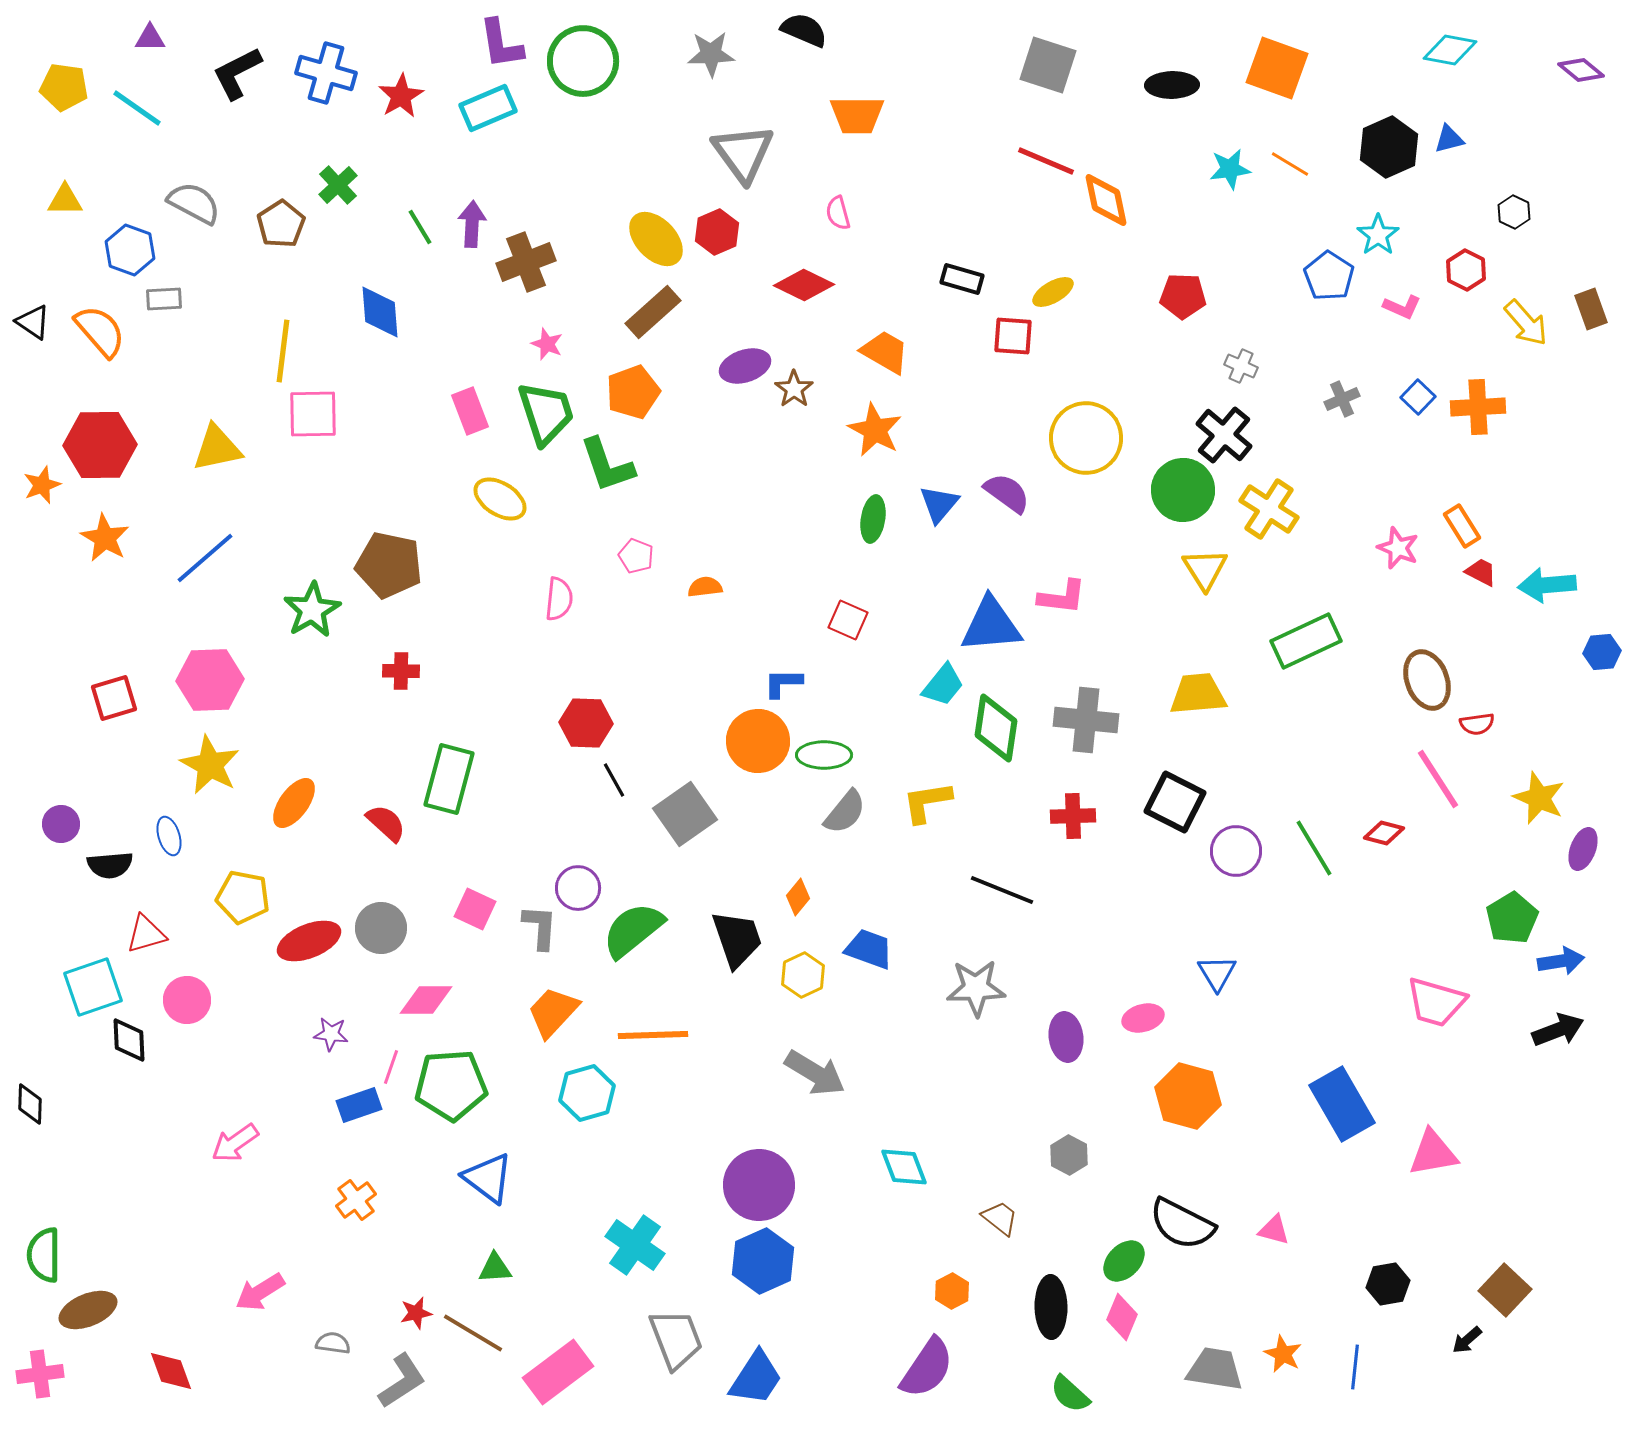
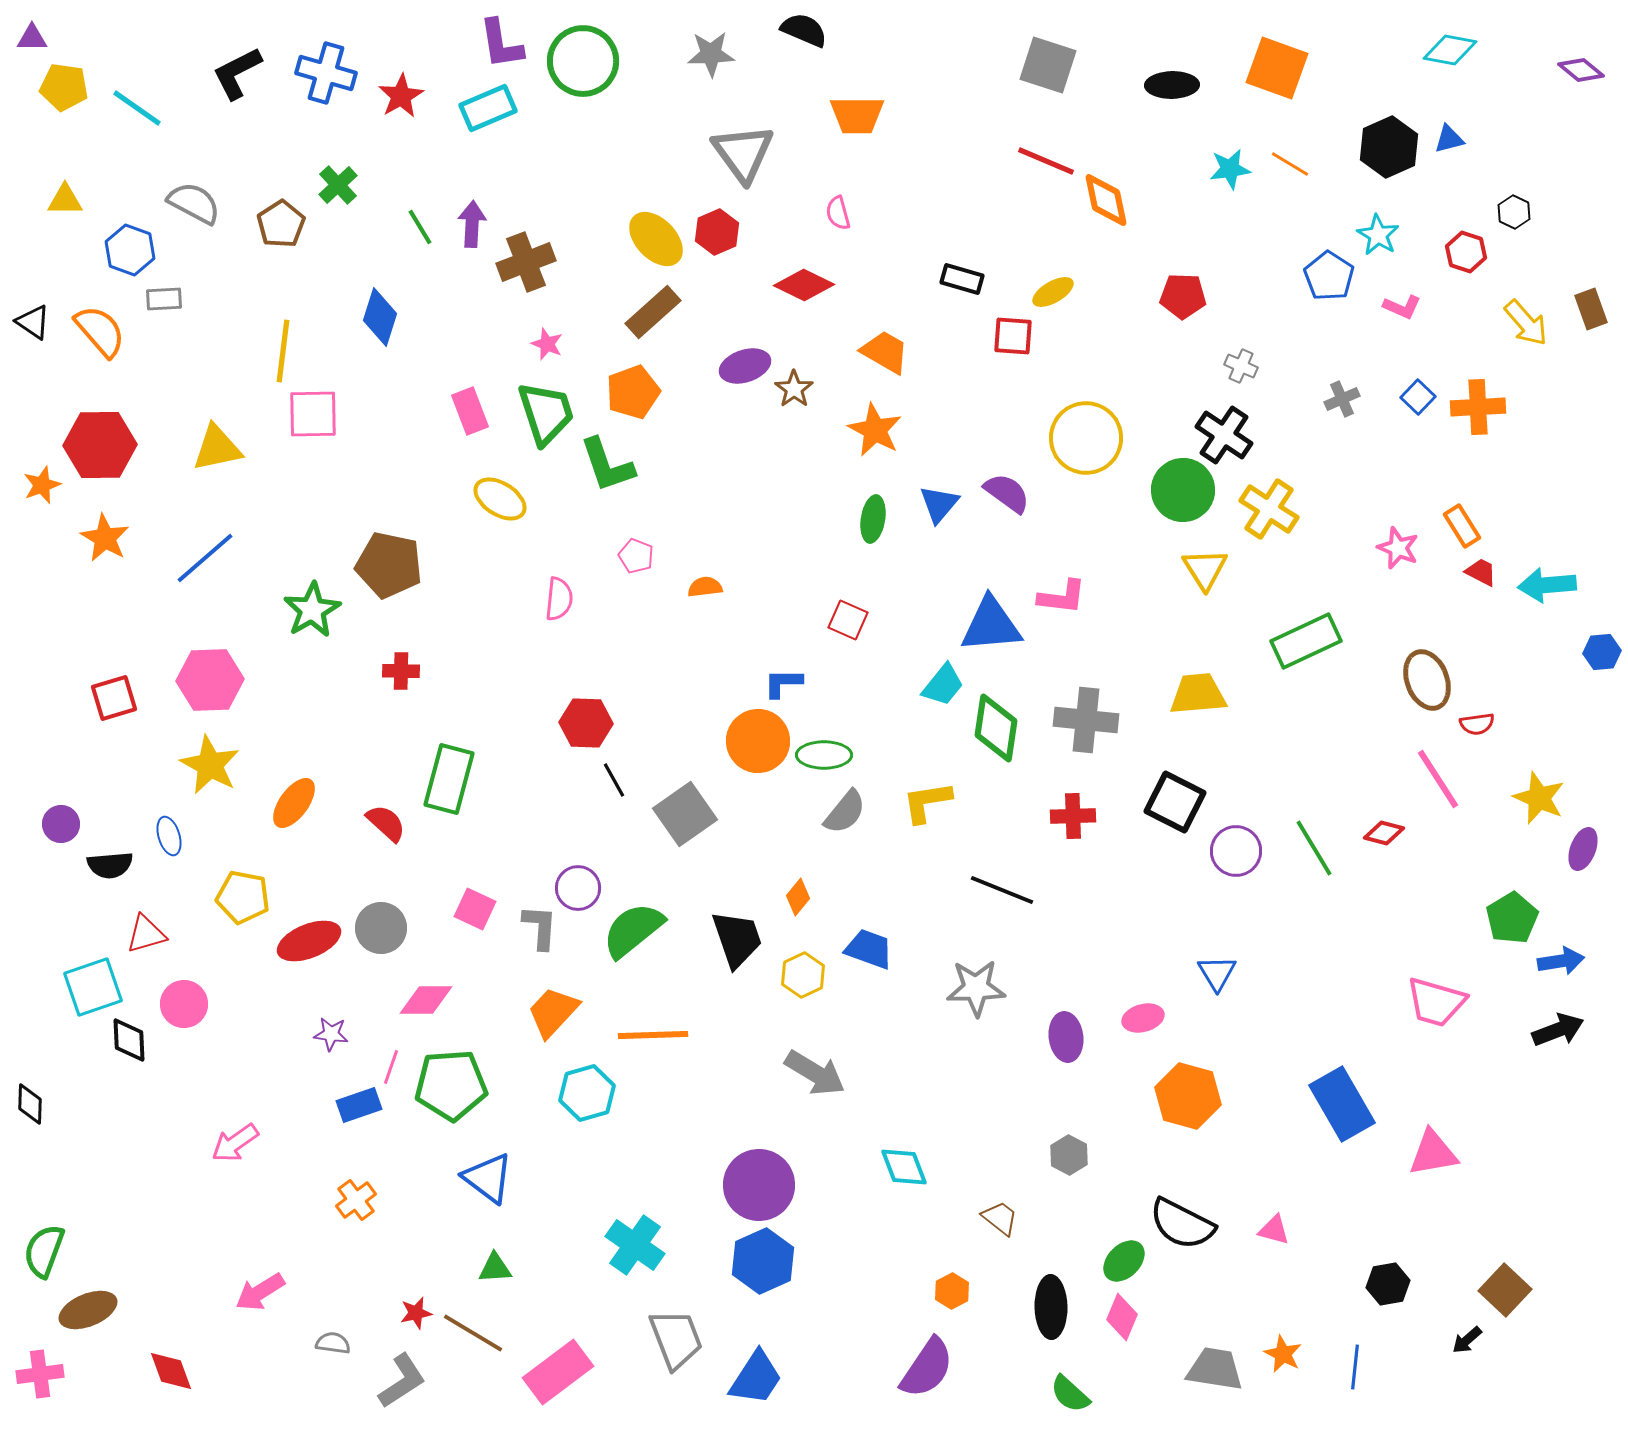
purple triangle at (150, 38): moved 118 px left
cyan star at (1378, 235): rotated 6 degrees counterclockwise
red hexagon at (1466, 270): moved 18 px up; rotated 9 degrees counterclockwise
blue diamond at (380, 312): moved 5 px down; rotated 22 degrees clockwise
black cross at (1224, 435): rotated 6 degrees counterclockwise
pink circle at (187, 1000): moved 3 px left, 4 px down
green semicircle at (44, 1255): moved 4 px up; rotated 20 degrees clockwise
